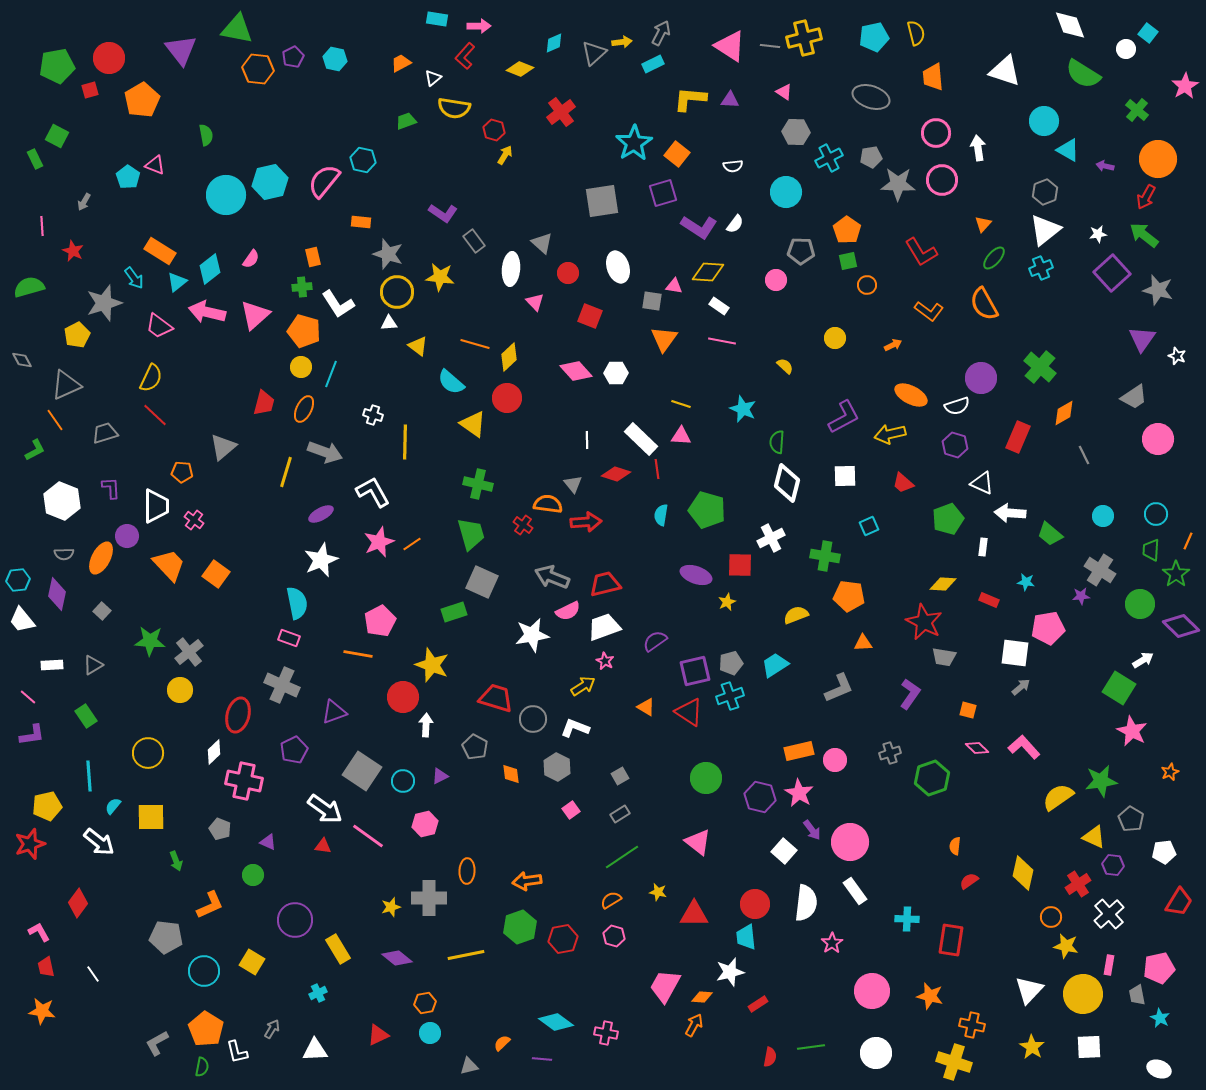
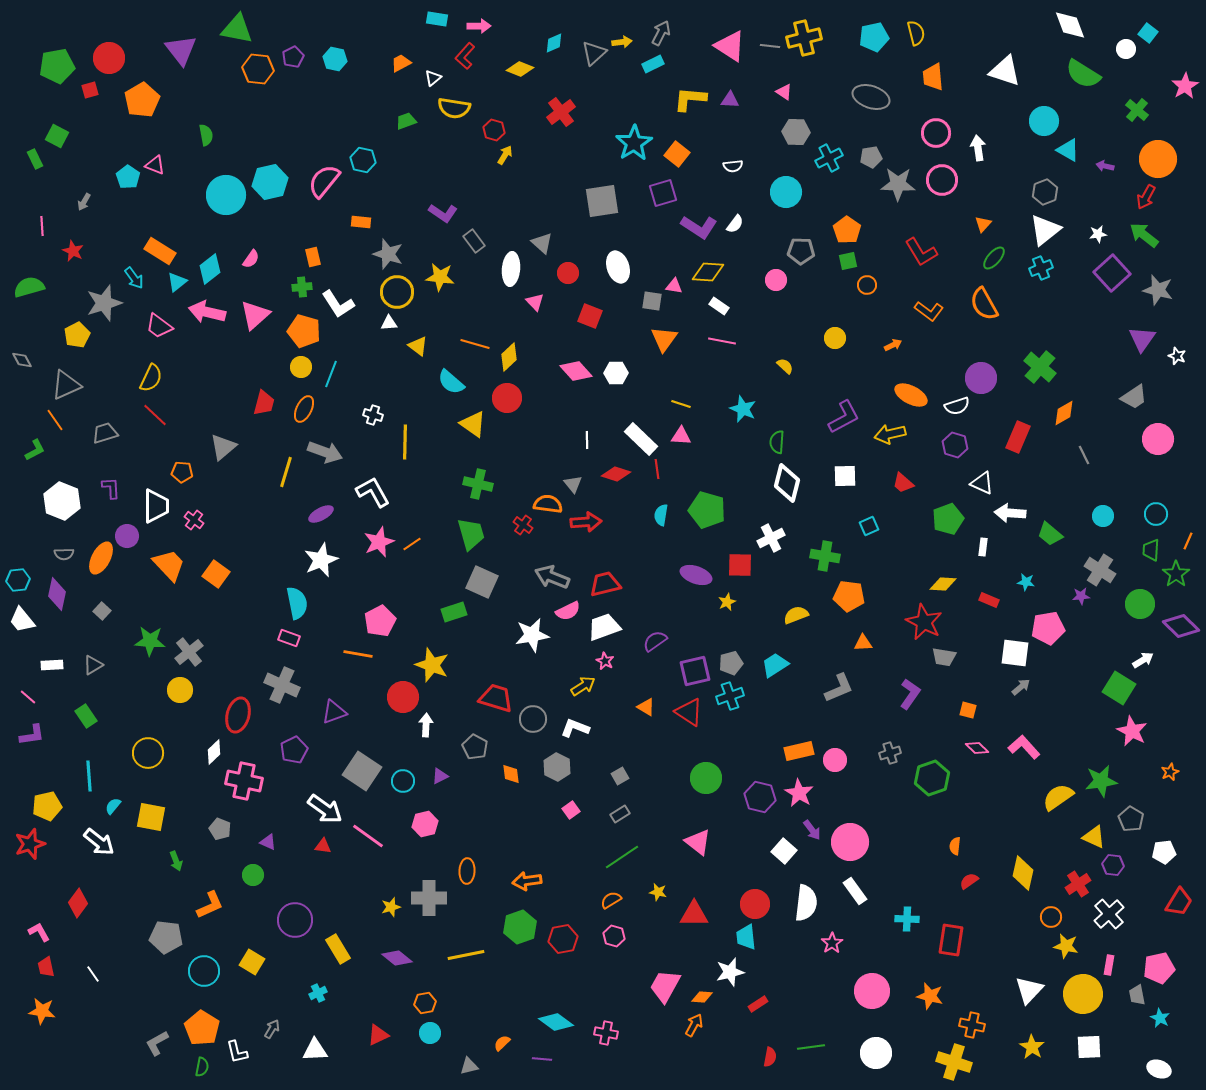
yellow square at (151, 817): rotated 12 degrees clockwise
orange pentagon at (206, 1029): moved 4 px left, 1 px up
